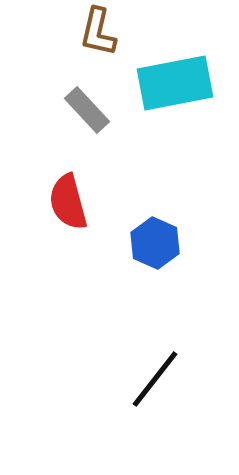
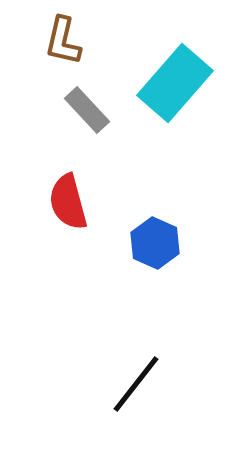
brown L-shape: moved 35 px left, 9 px down
cyan rectangle: rotated 38 degrees counterclockwise
black line: moved 19 px left, 5 px down
